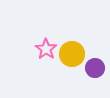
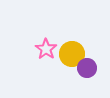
purple circle: moved 8 px left
